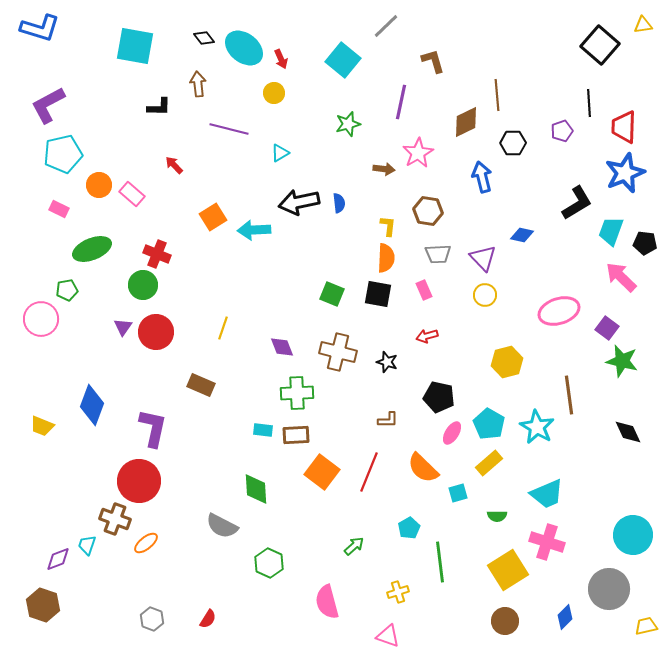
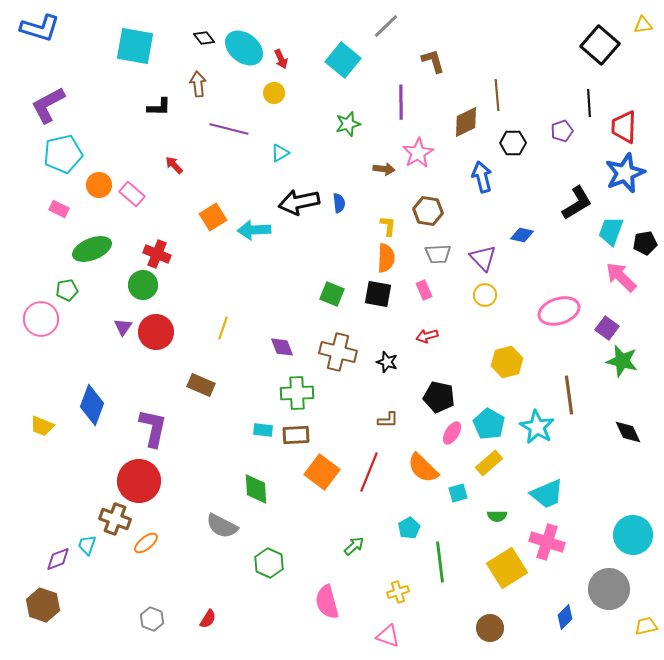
purple line at (401, 102): rotated 12 degrees counterclockwise
black pentagon at (645, 243): rotated 15 degrees counterclockwise
yellow square at (508, 570): moved 1 px left, 2 px up
brown circle at (505, 621): moved 15 px left, 7 px down
